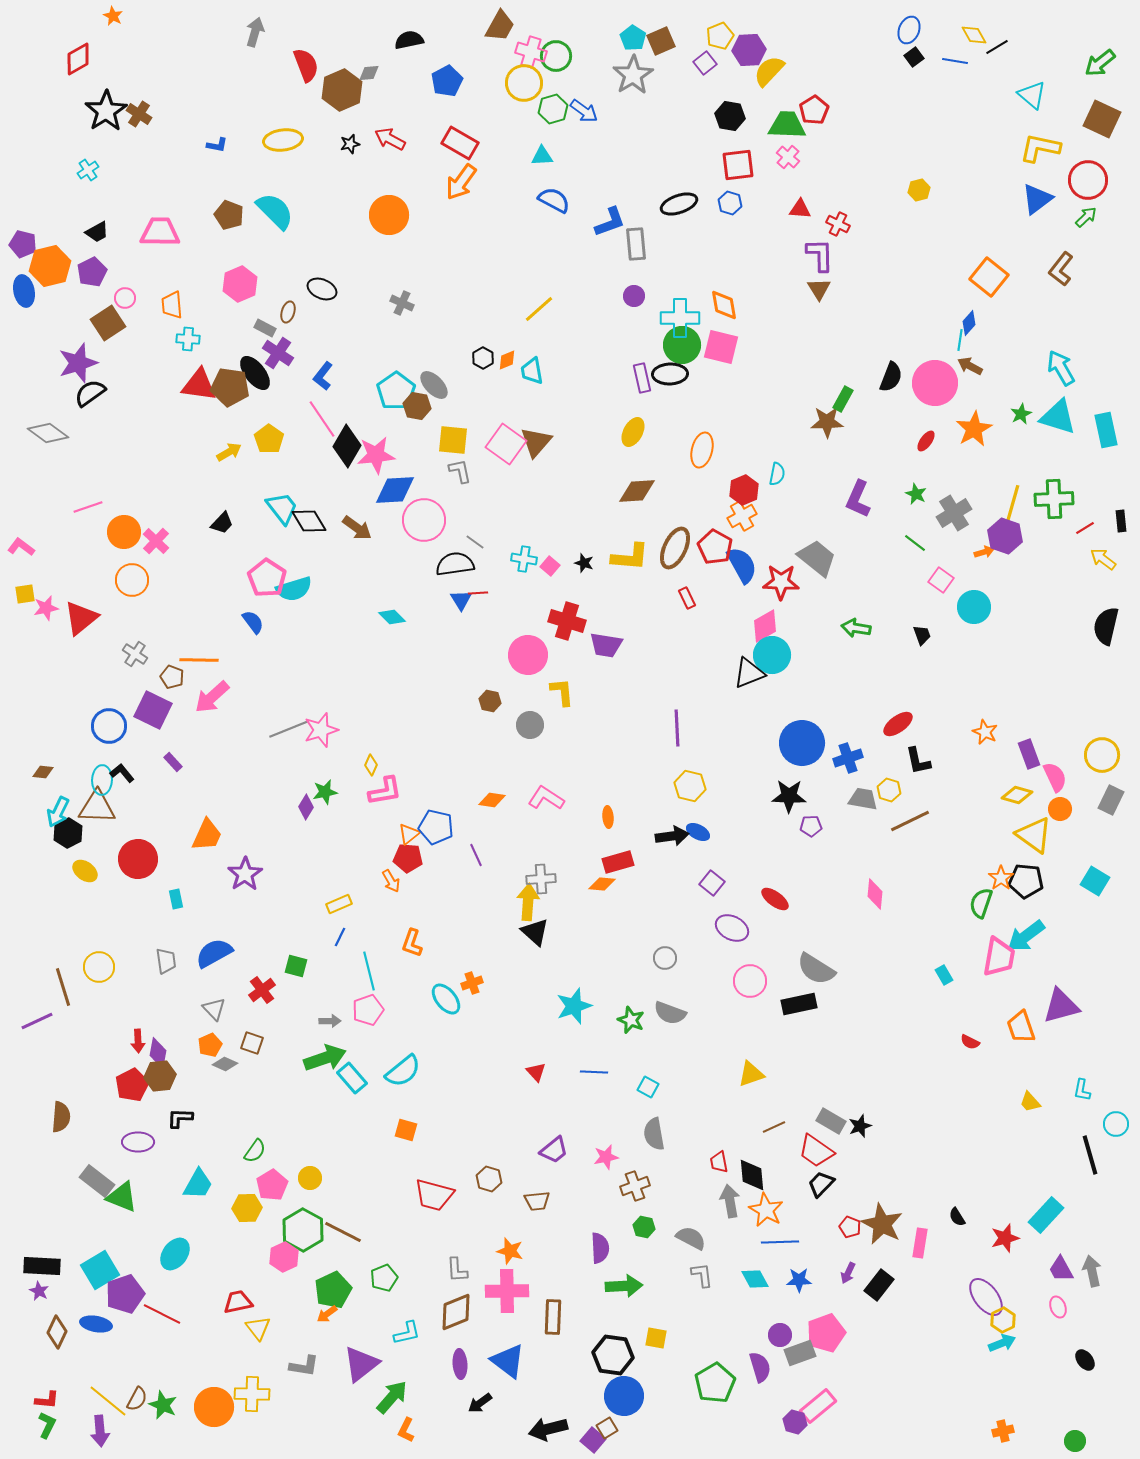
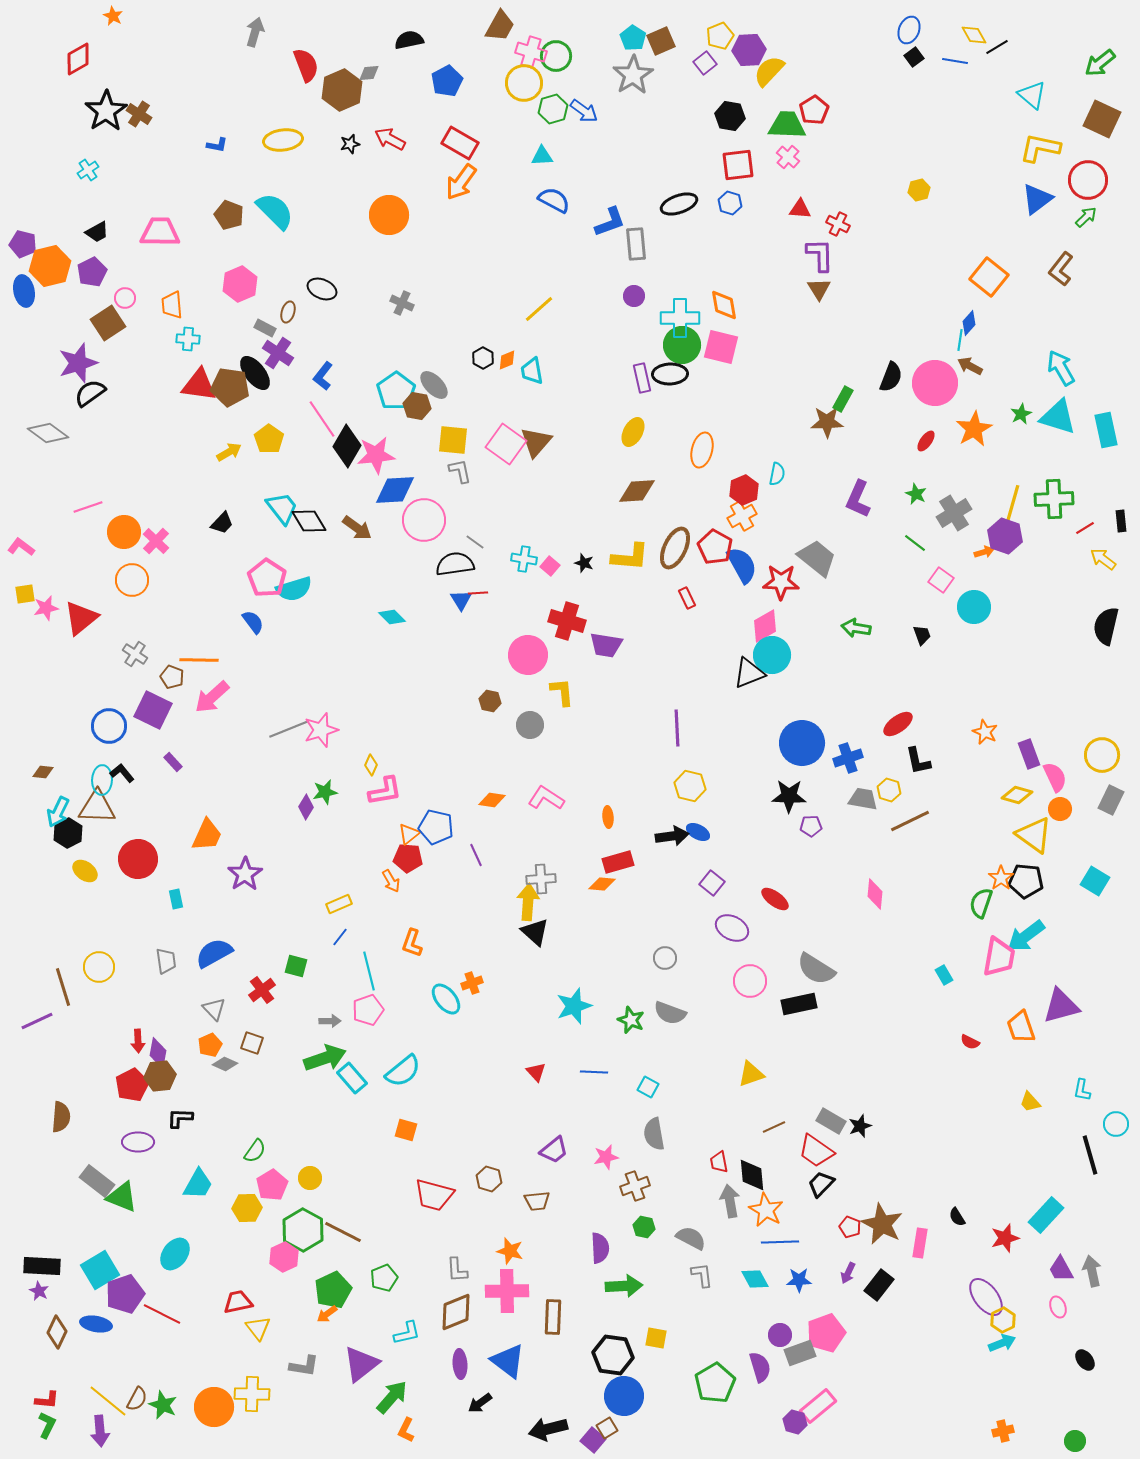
blue line at (340, 937): rotated 12 degrees clockwise
